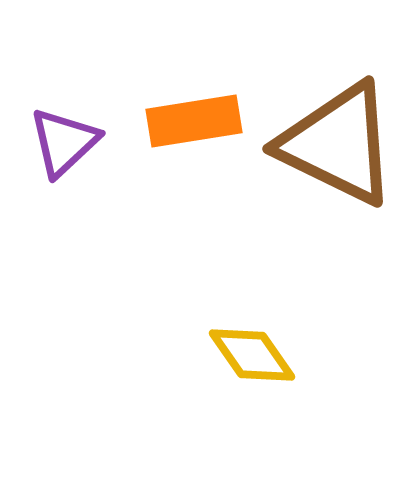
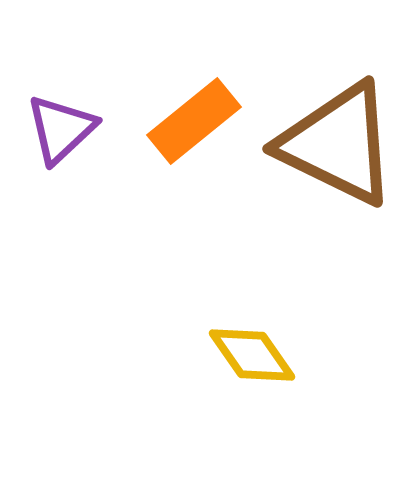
orange rectangle: rotated 30 degrees counterclockwise
purple triangle: moved 3 px left, 13 px up
